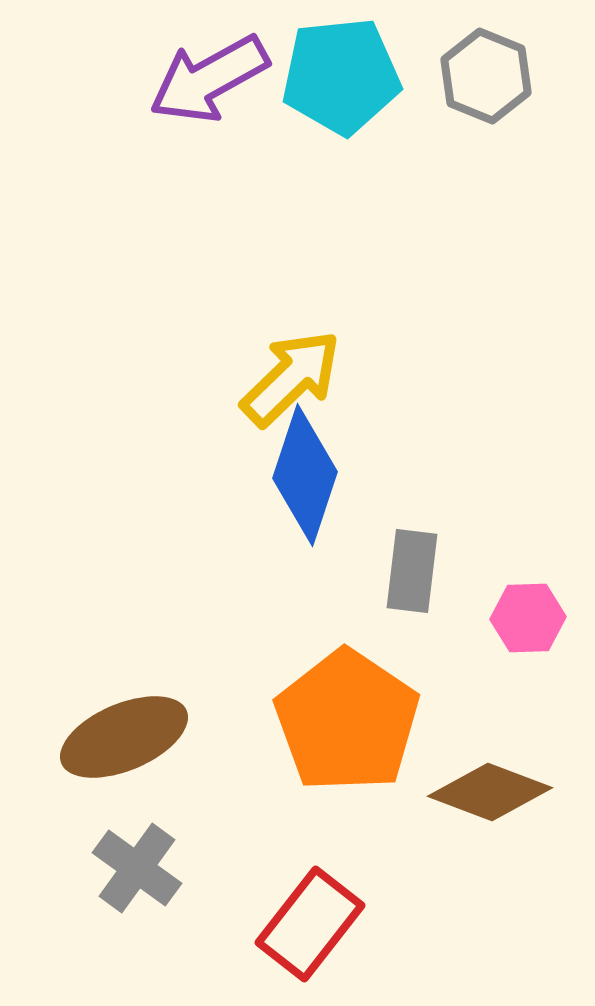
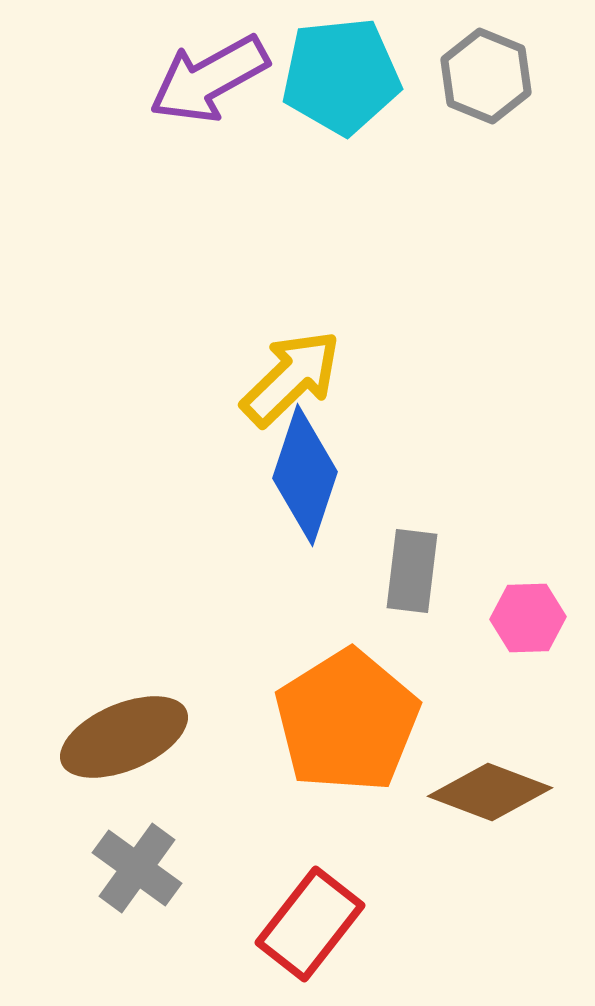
orange pentagon: rotated 6 degrees clockwise
